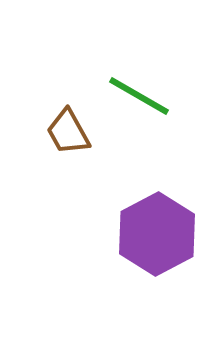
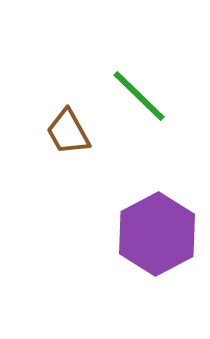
green line: rotated 14 degrees clockwise
